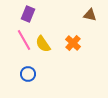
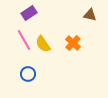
purple rectangle: moved 1 px right, 1 px up; rotated 35 degrees clockwise
